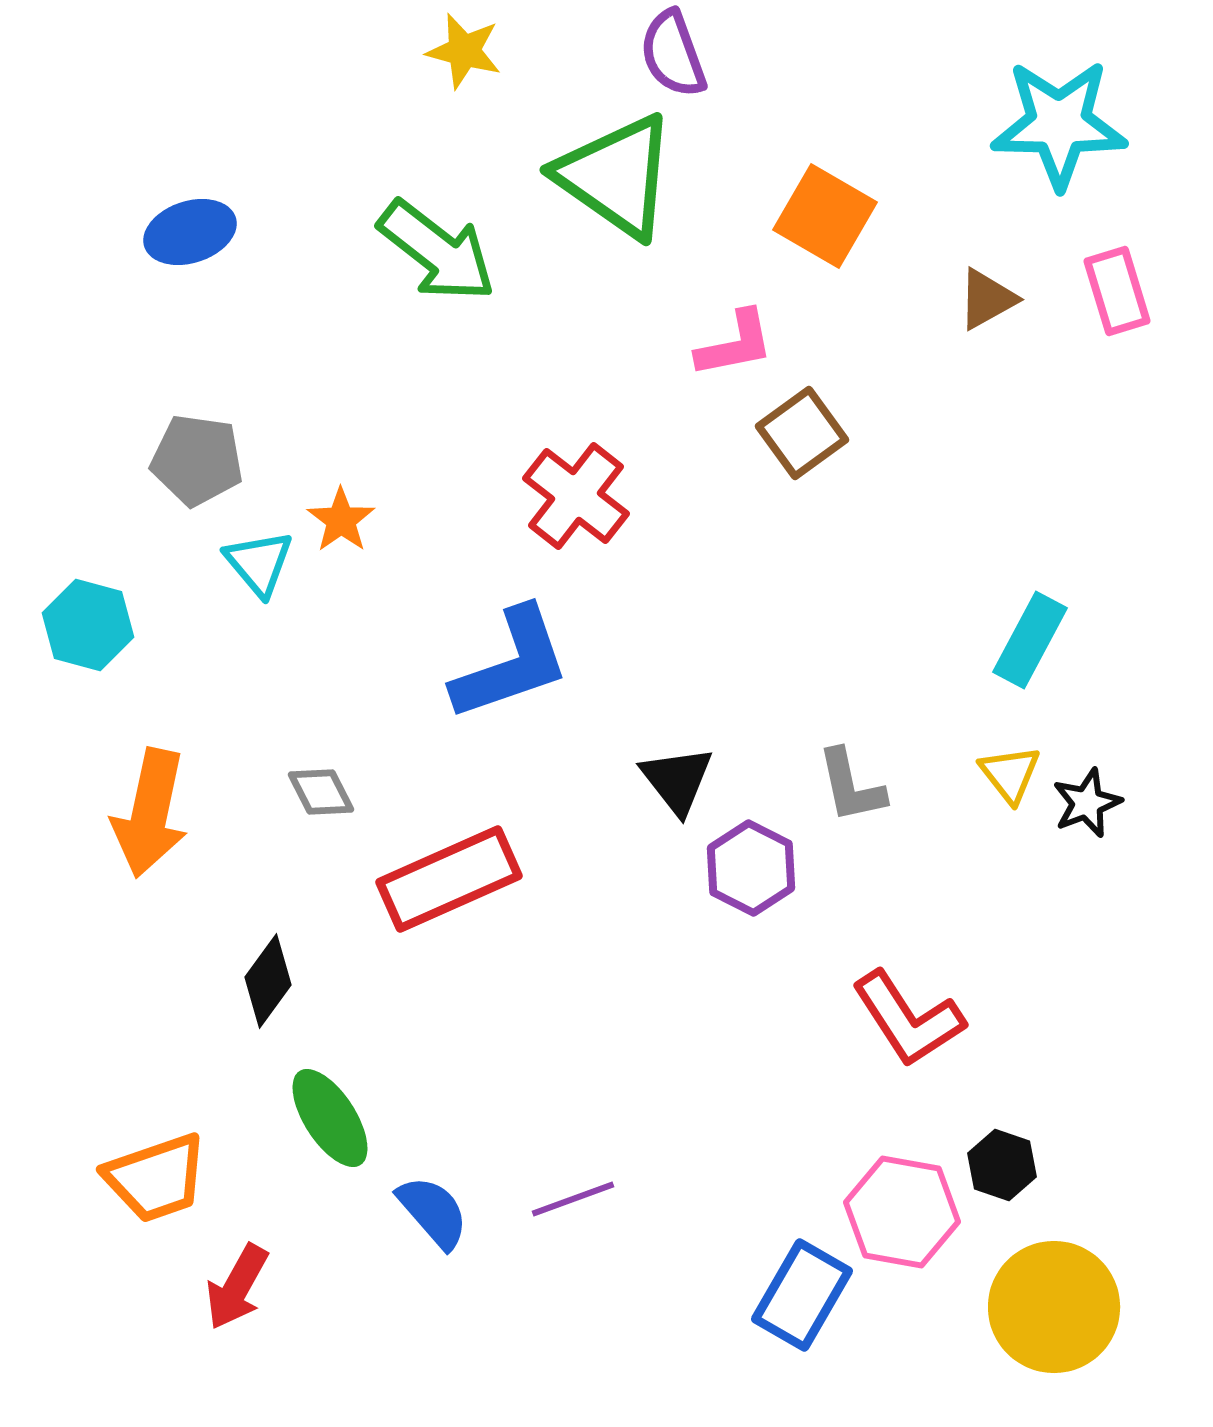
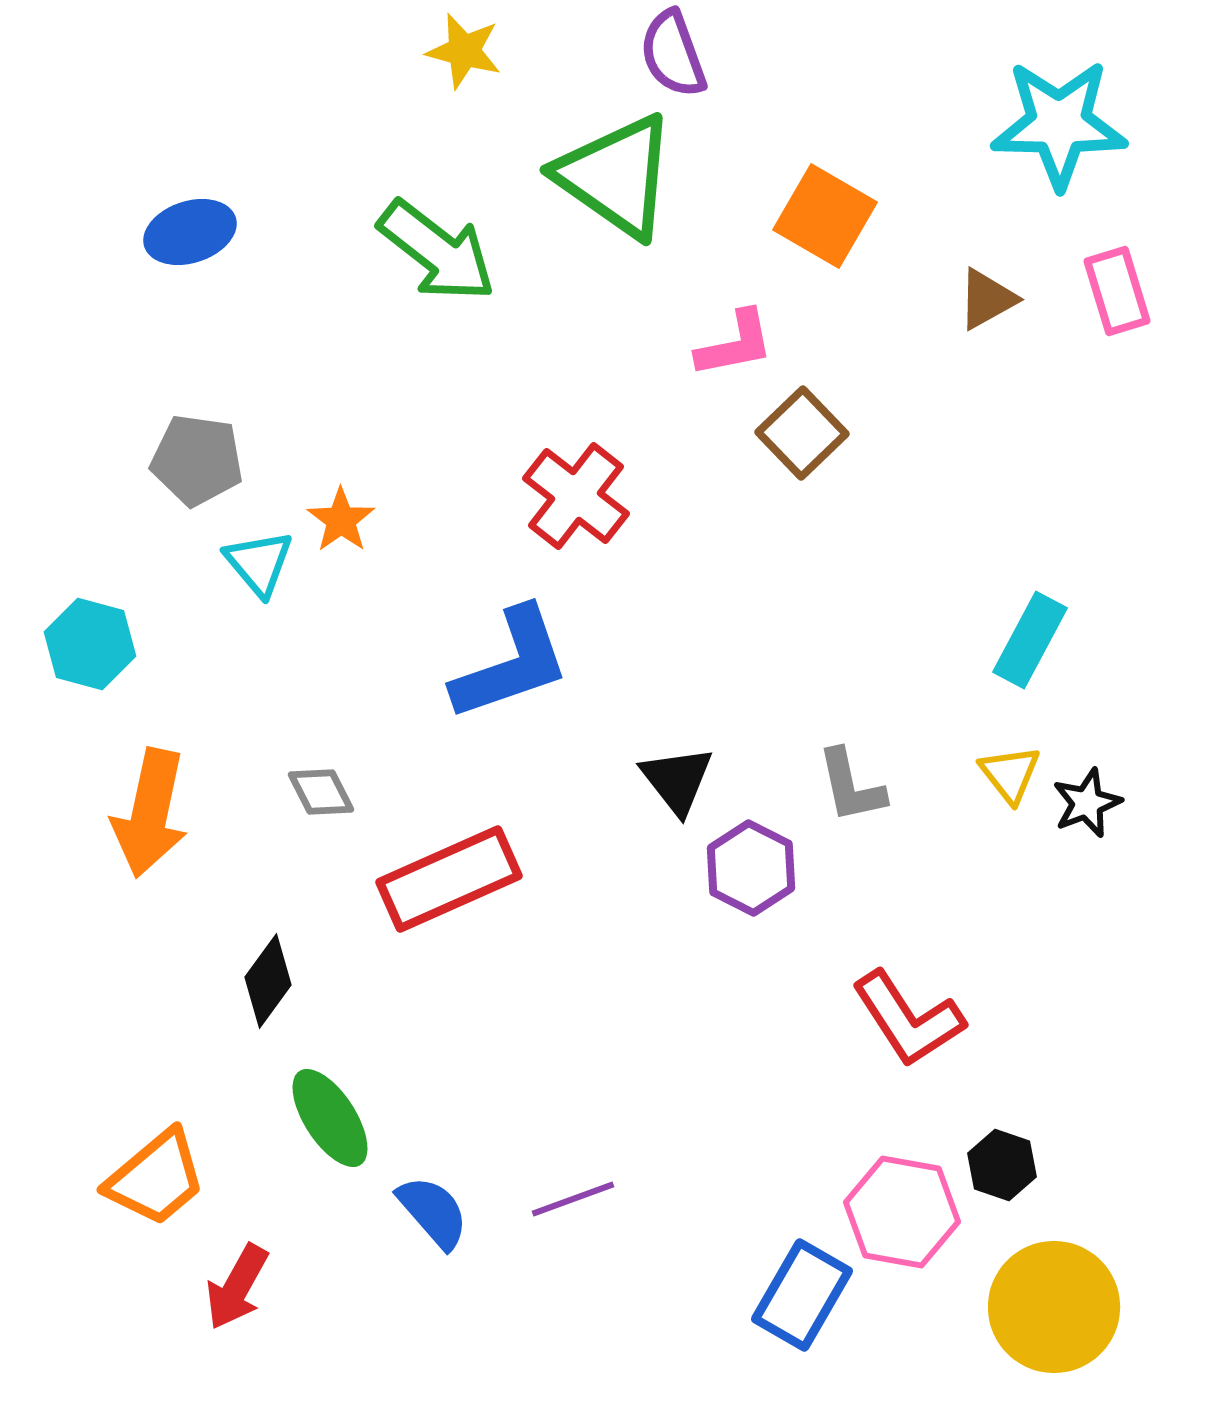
brown square: rotated 8 degrees counterclockwise
cyan hexagon: moved 2 px right, 19 px down
orange trapezoid: rotated 21 degrees counterclockwise
